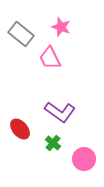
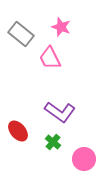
red ellipse: moved 2 px left, 2 px down
green cross: moved 1 px up
